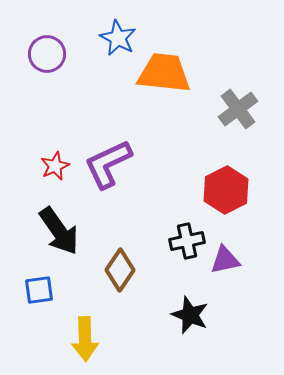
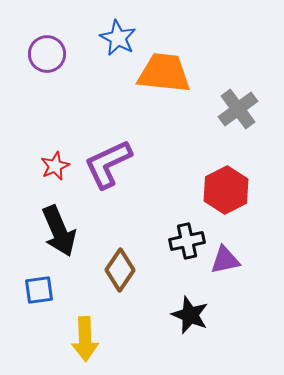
black arrow: rotated 12 degrees clockwise
